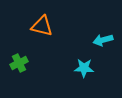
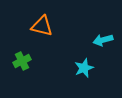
green cross: moved 3 px right, 2 px up
cyan star: rotated 24 degrees counterclockwise
